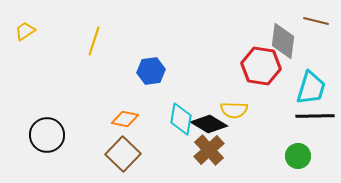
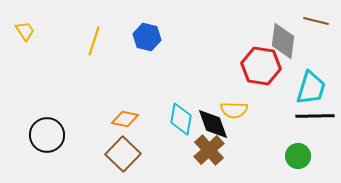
yellow trapezoid: rotated 90 degrees clockwise
blue hexagon: moved 4 px left, 34 px up; rotated 20 degrees clockwise
black diamond: moved 4 px right; rotated 39 degrees clockwise
